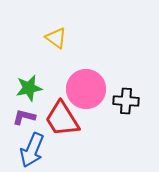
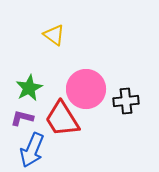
yellow triangle: moved 2 px left, 3 px up
green star: rotated 16 degrees counterclockwise
black cross: rotated 10 degrees counterclockwise
purple L-shape: moved 2 px left, 1 px down
